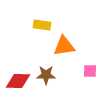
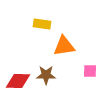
yellow rectangle: moved 1 px up
